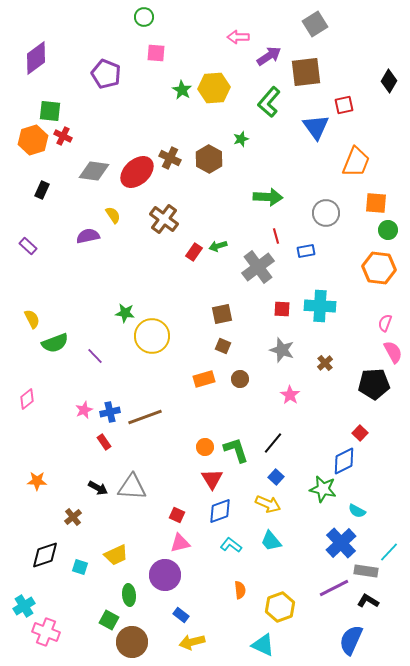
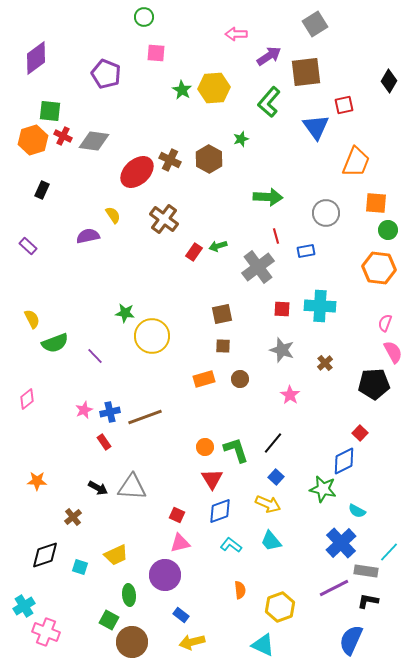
pink arrow at (238, 37): moved 2 px left, 3 px up
brown cross at (170, 158): moved 2 px down
gray diamond at (94, 171): moved 30 px up
brown square at (223, 346): rotated 21 degrees counterclockwise
black L-shape at (368, 601): rotated 20 degrees counterclockwise
